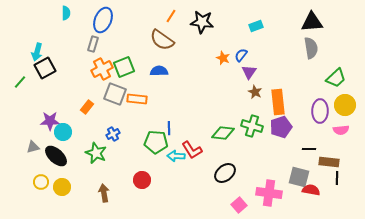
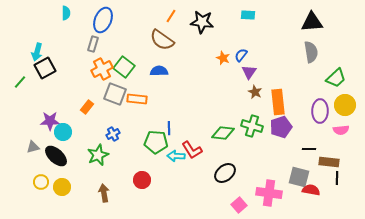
cyan rectangle at (256, 26): moved 8 px left, 11 px up; rotated 24 degrees clockwise
gray semicircle at (311, 48): moved 4 px down
green square at (124, 67): rotated 30 degrees counterclockwise
green star at (96, 153): moved 2 px right, 2 px down; rotated 25 degrees clockwise
